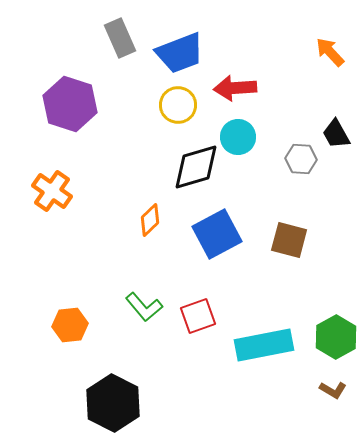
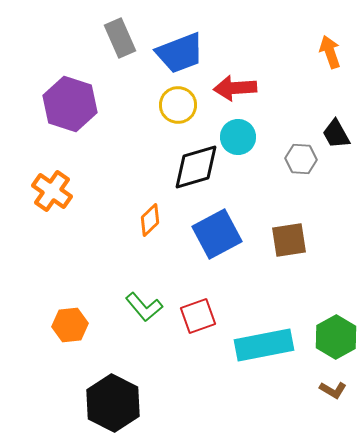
orange arrow: rotated 24 degrees clockwise
brown square: rotated 24 degrees counterclockwise
